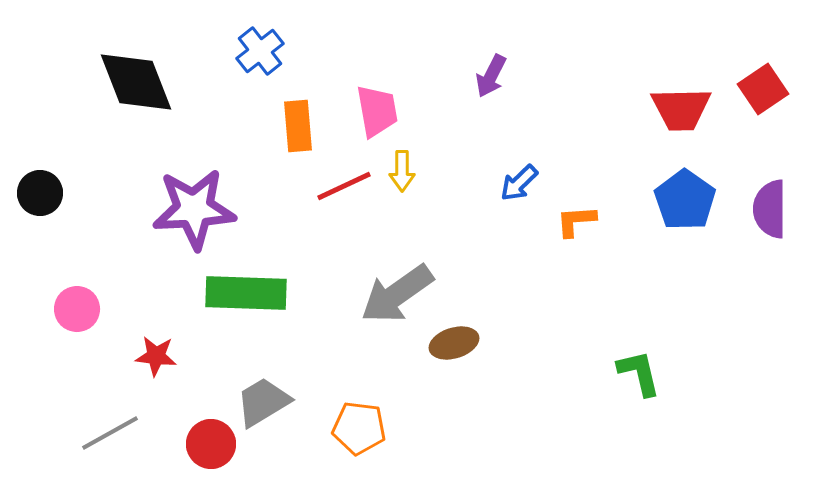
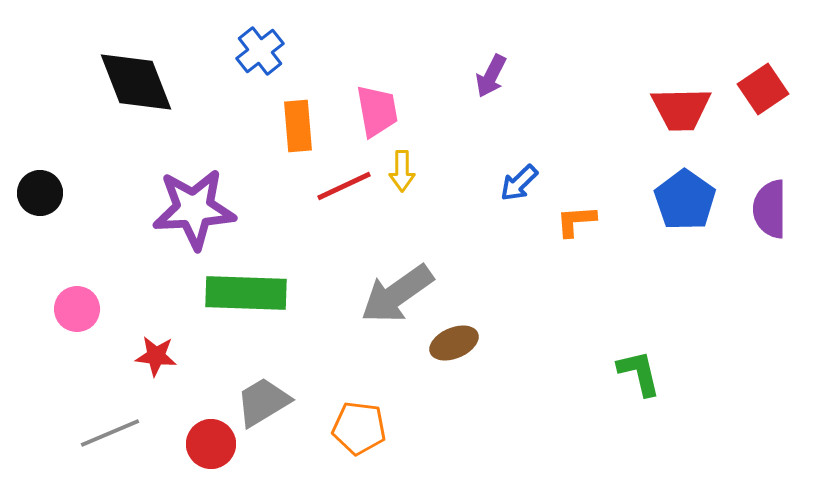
brown ellipse: rotated 6 degrees counterclockwise
gray line: rotated 6 degrees clockwise
